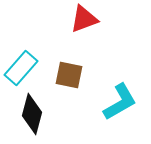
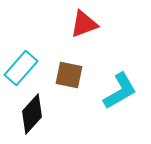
red triangle: moved 5 px down
cyan L-shape: moved 11 px up
black diamond: rotated 27 degrees clockwise
